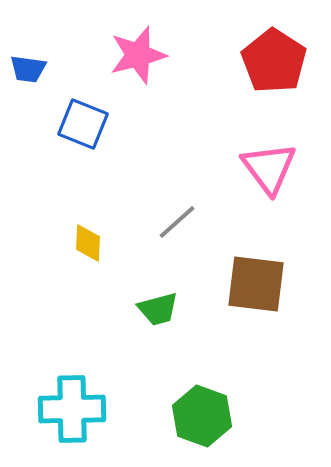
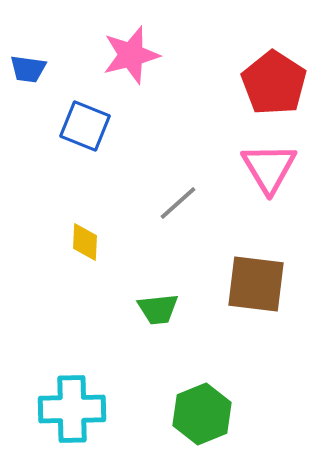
pink star: moved 7 px left
red pentagon: moved 22 px down
blue square: moved 2 px right, 2 px down
pink triangle: rotated 6 degrees clockwise
gray line: moved 1 px right, 19 px up
yellow diamond: moved 3 px left, 1 px up
green trapezoid: rotated 9 degrees clockwise
green hexagon: moved 2 px up; rotated 18 degrees clockwise
